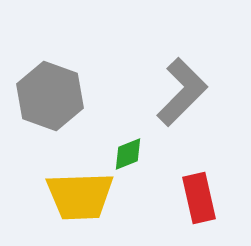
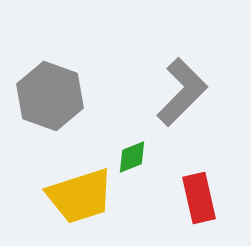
green diamond: moved 4 px right, 3 px down
yellow trapezoid: rotated 16 degrees counterclockwise
